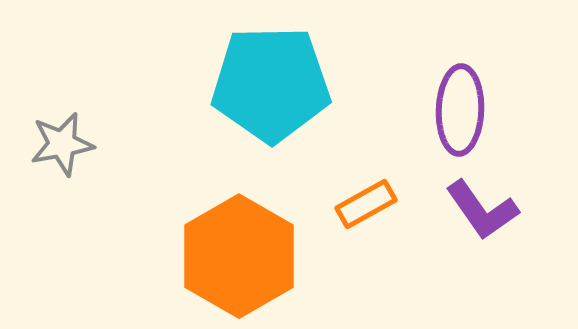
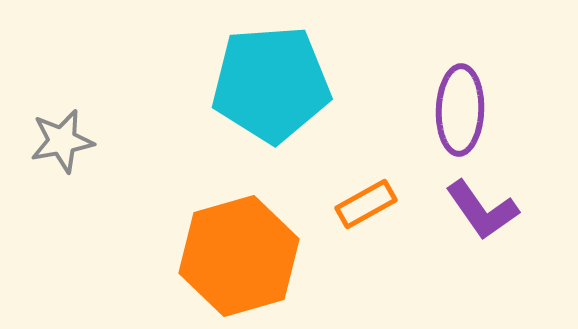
cyan pentagon: rotated 3 degrees counterclockwise
gray star: moved 3 px up
orange hexagon: rotated 14 degrees clockwise
